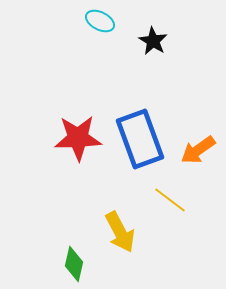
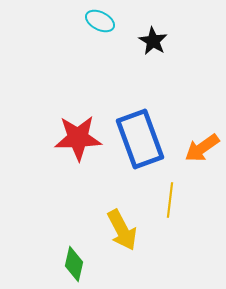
orange arrow: moved 4 px right, 2 px up
yellow line: rotated 60 degrees clockwise
yellow arrow: moved 2 px right, 2 px up
